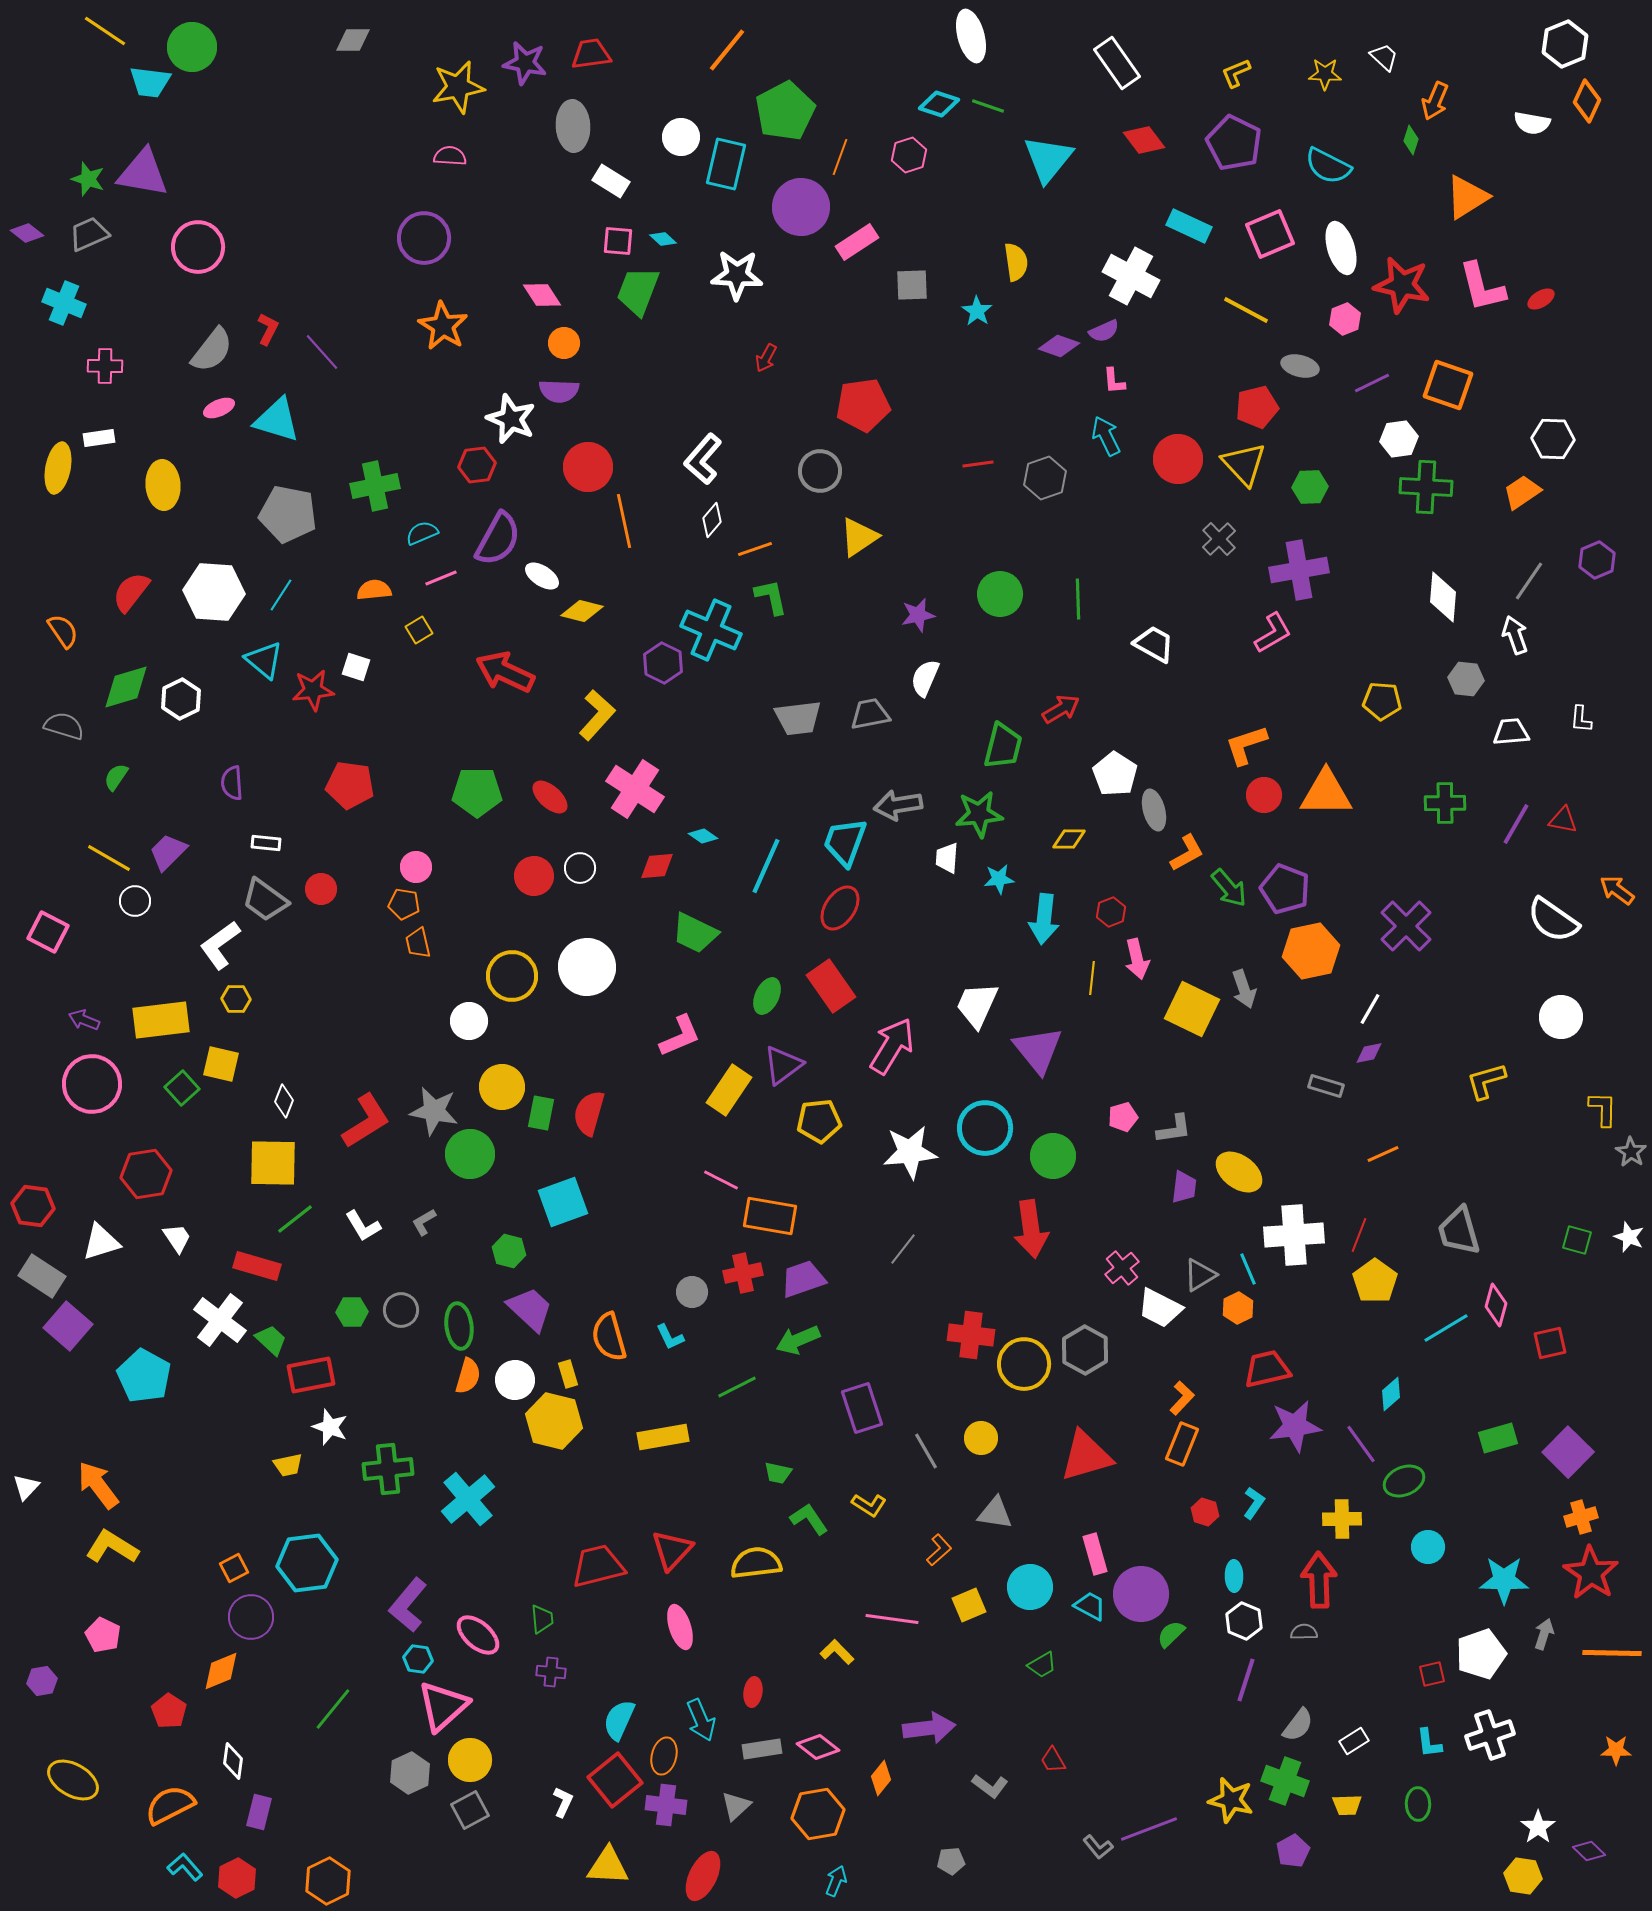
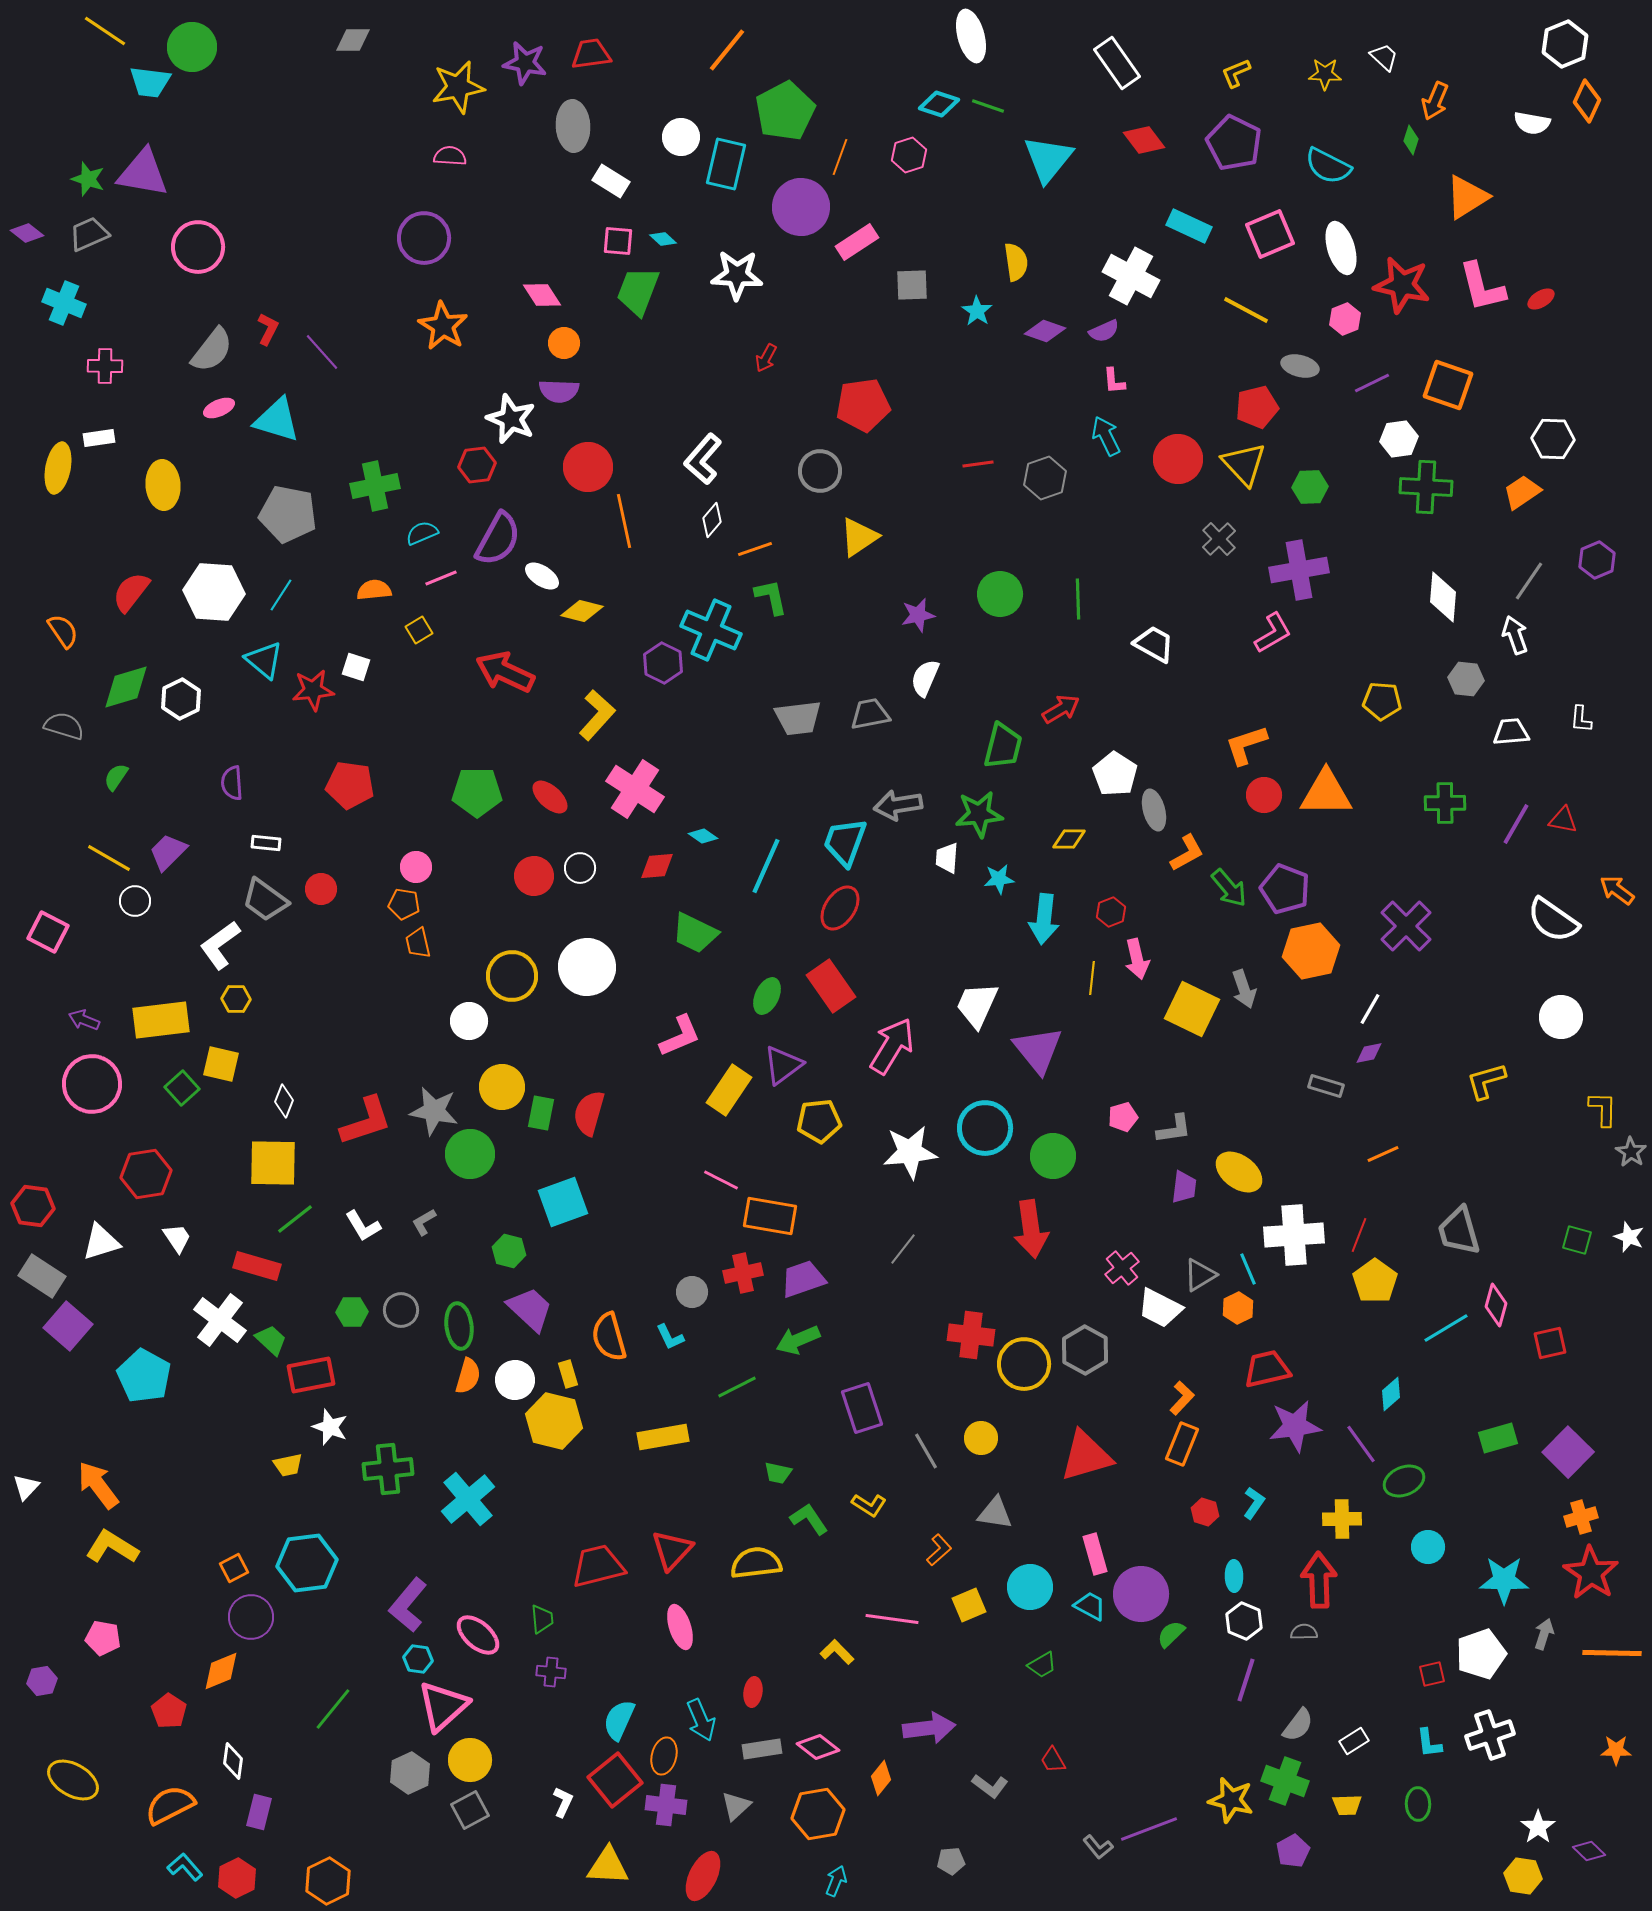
purple diamond at (1059, 346): moved 14 px left, 15 px up
red L-shape at (366, 1121): rotated 14 degrees clockwise
pink pentagon at (103, 1635): moved 3 px down; rotated 16 degrees counterclockwise
